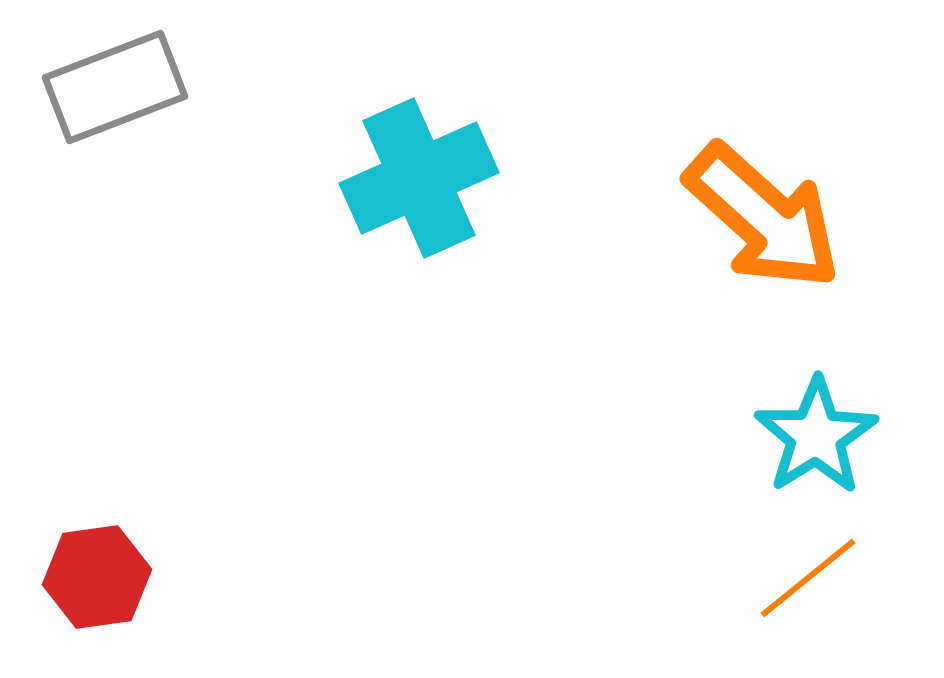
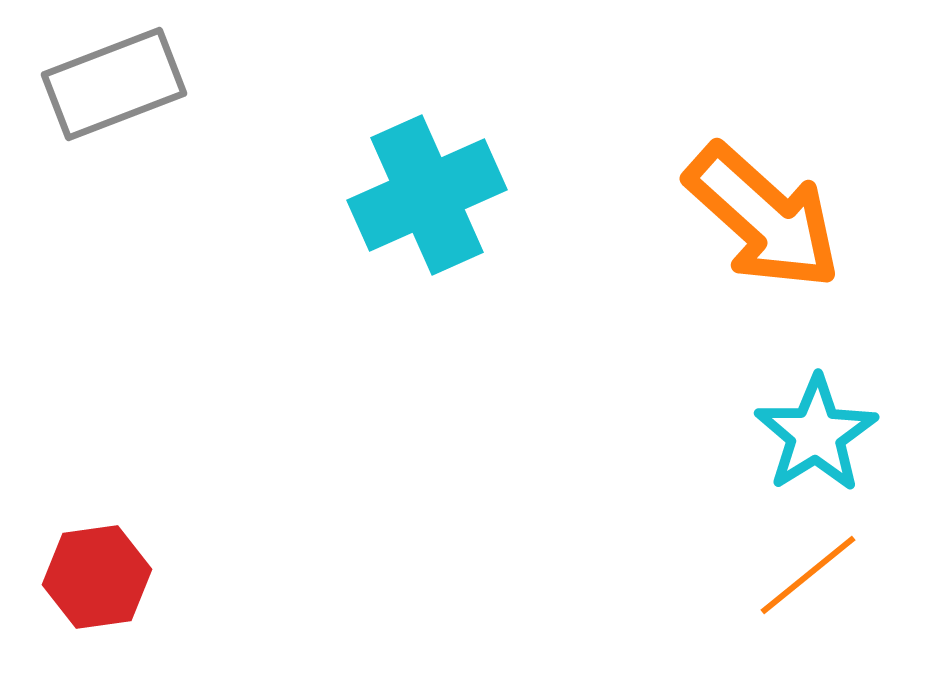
gray rectangle: moved 1 px left, 3 px up
cyan cross: moved 8 px right, 17 px down
cyan star: moved 2 px up
orange line: moved 3 px up
